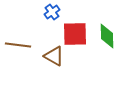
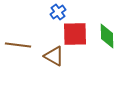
blue cross: moved 6 px right
